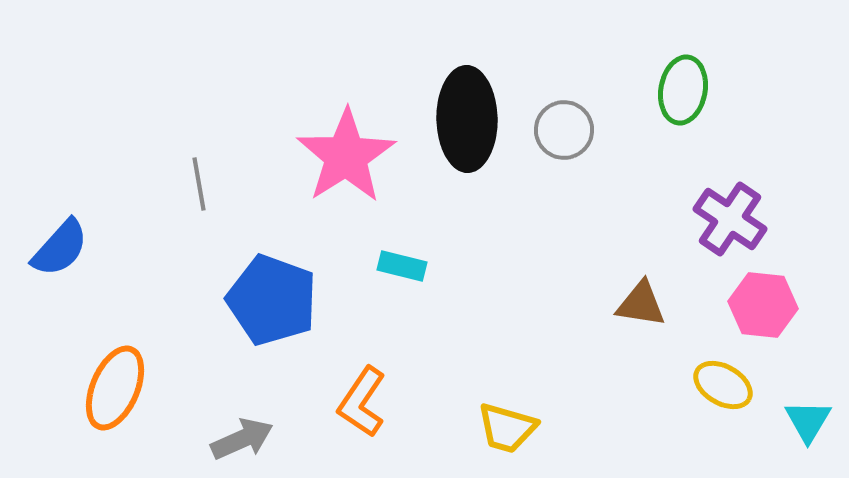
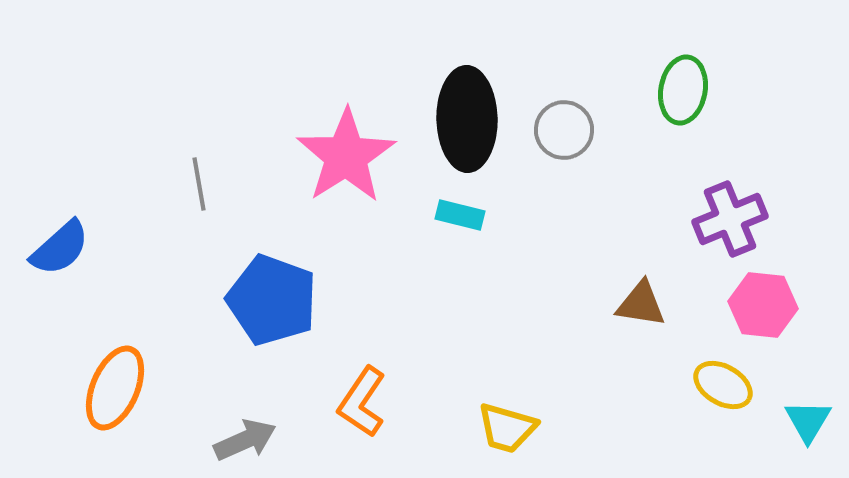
purple cross: rotated 34 degrees clockwise
blue semicircle: rotated 6 degrees clockwise
cyan rectangle: moved 58 px right, 51 px up
gray arrow: moved 3 px right, 1 px down
